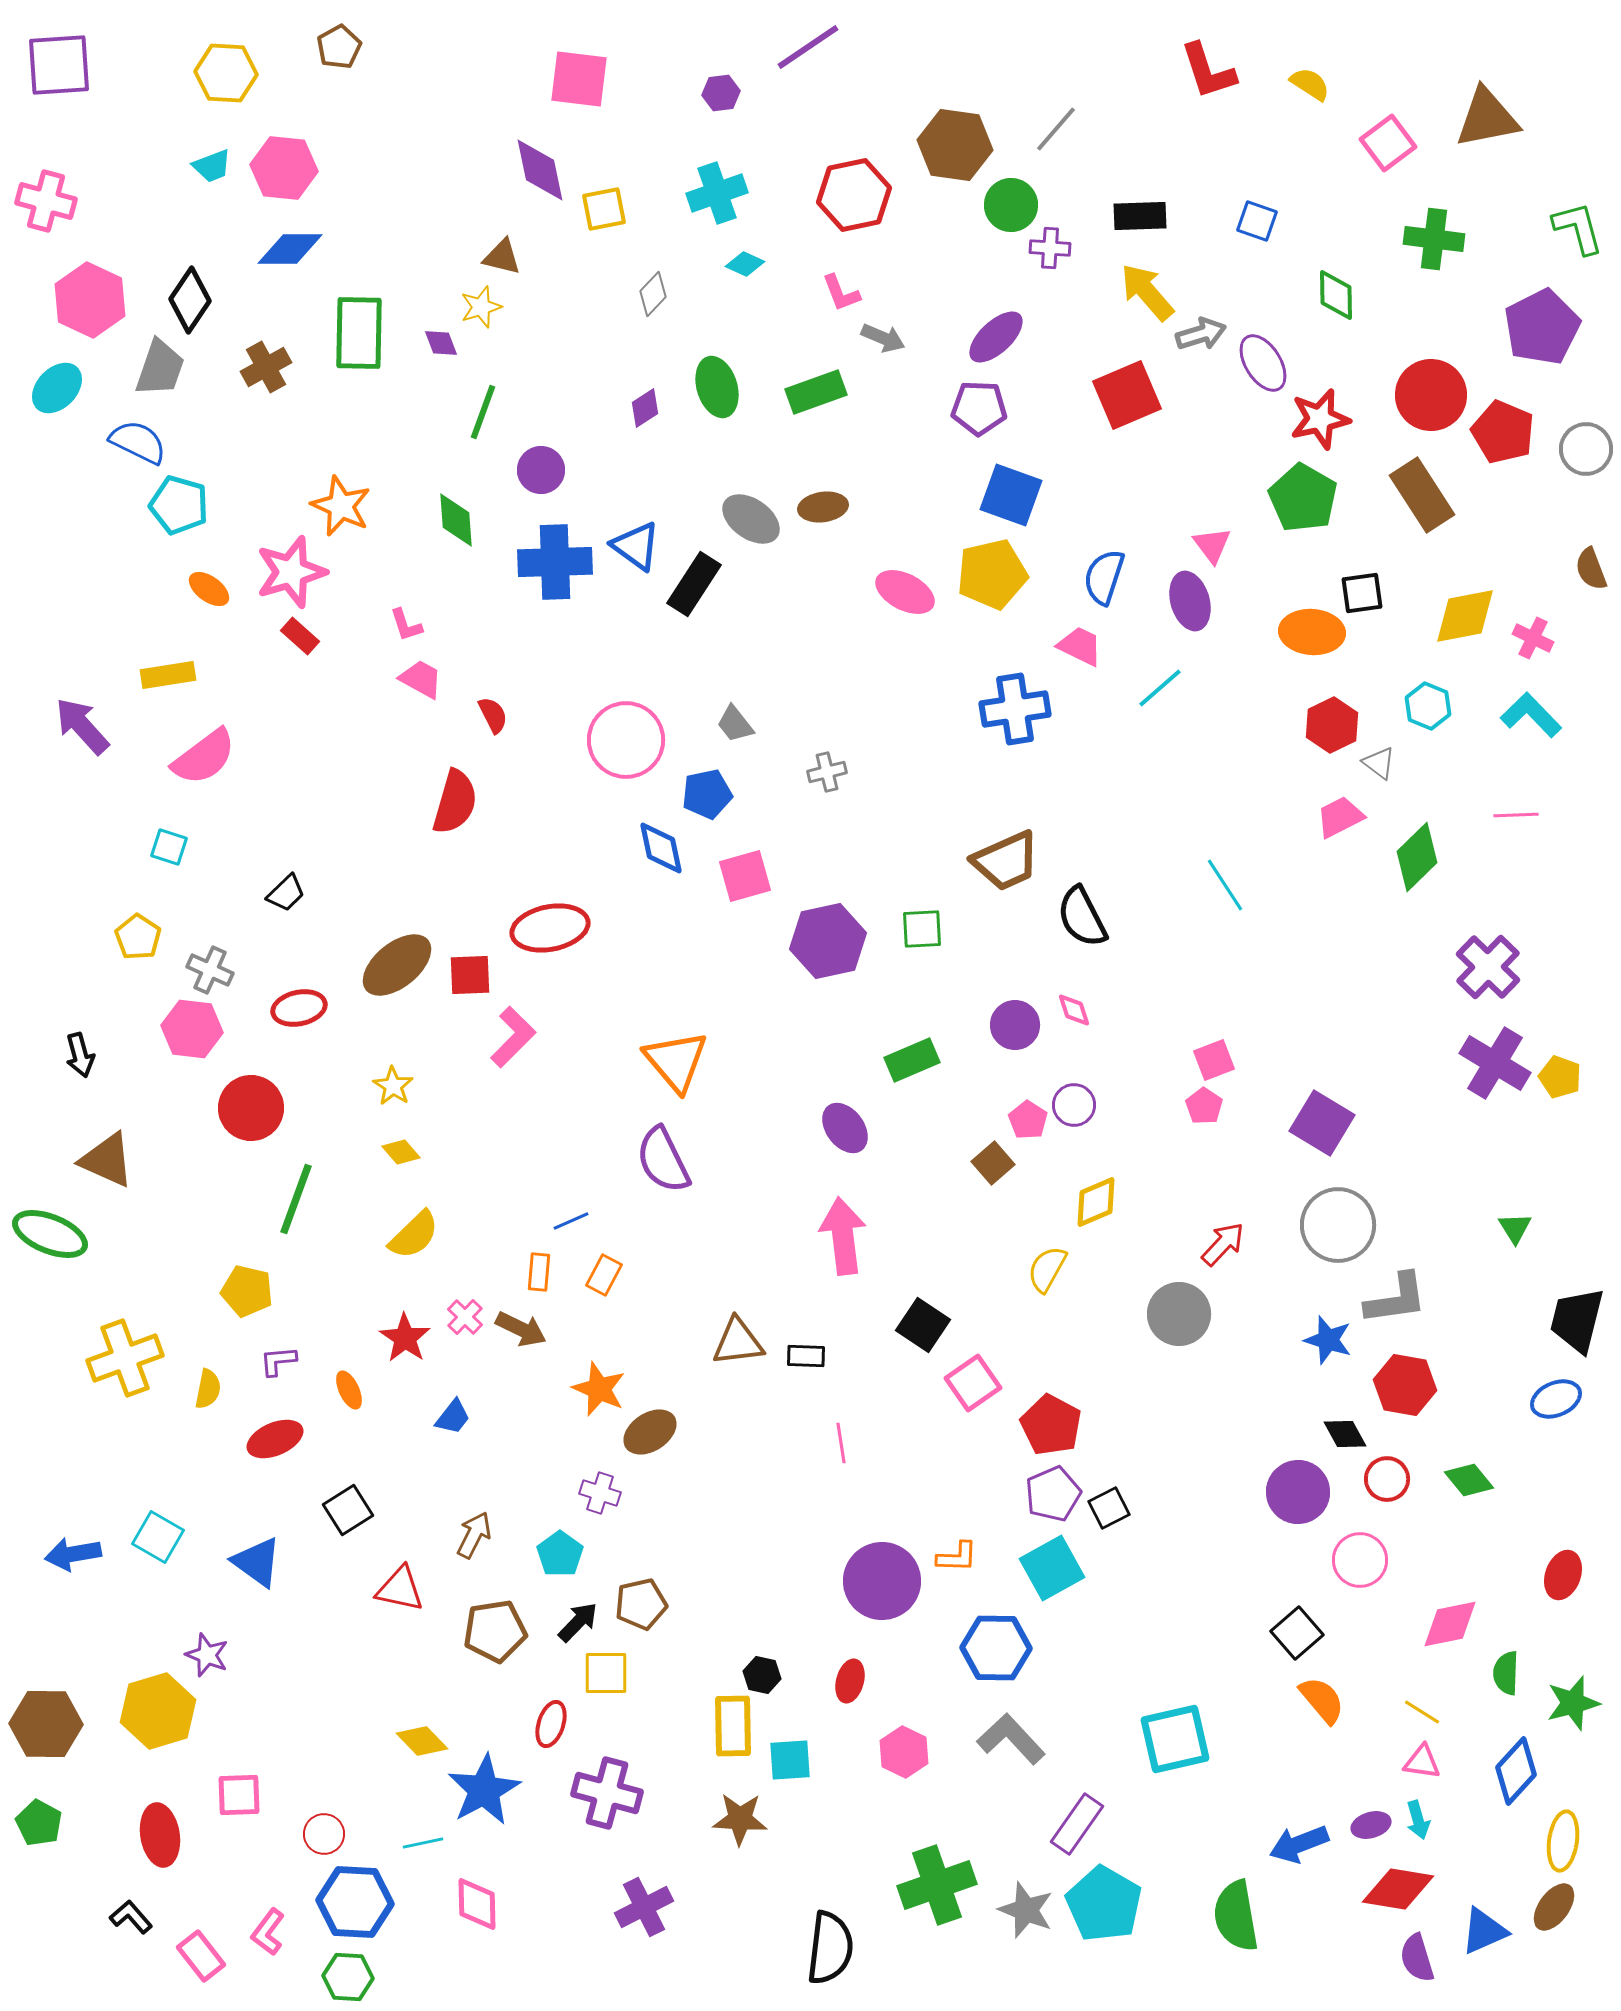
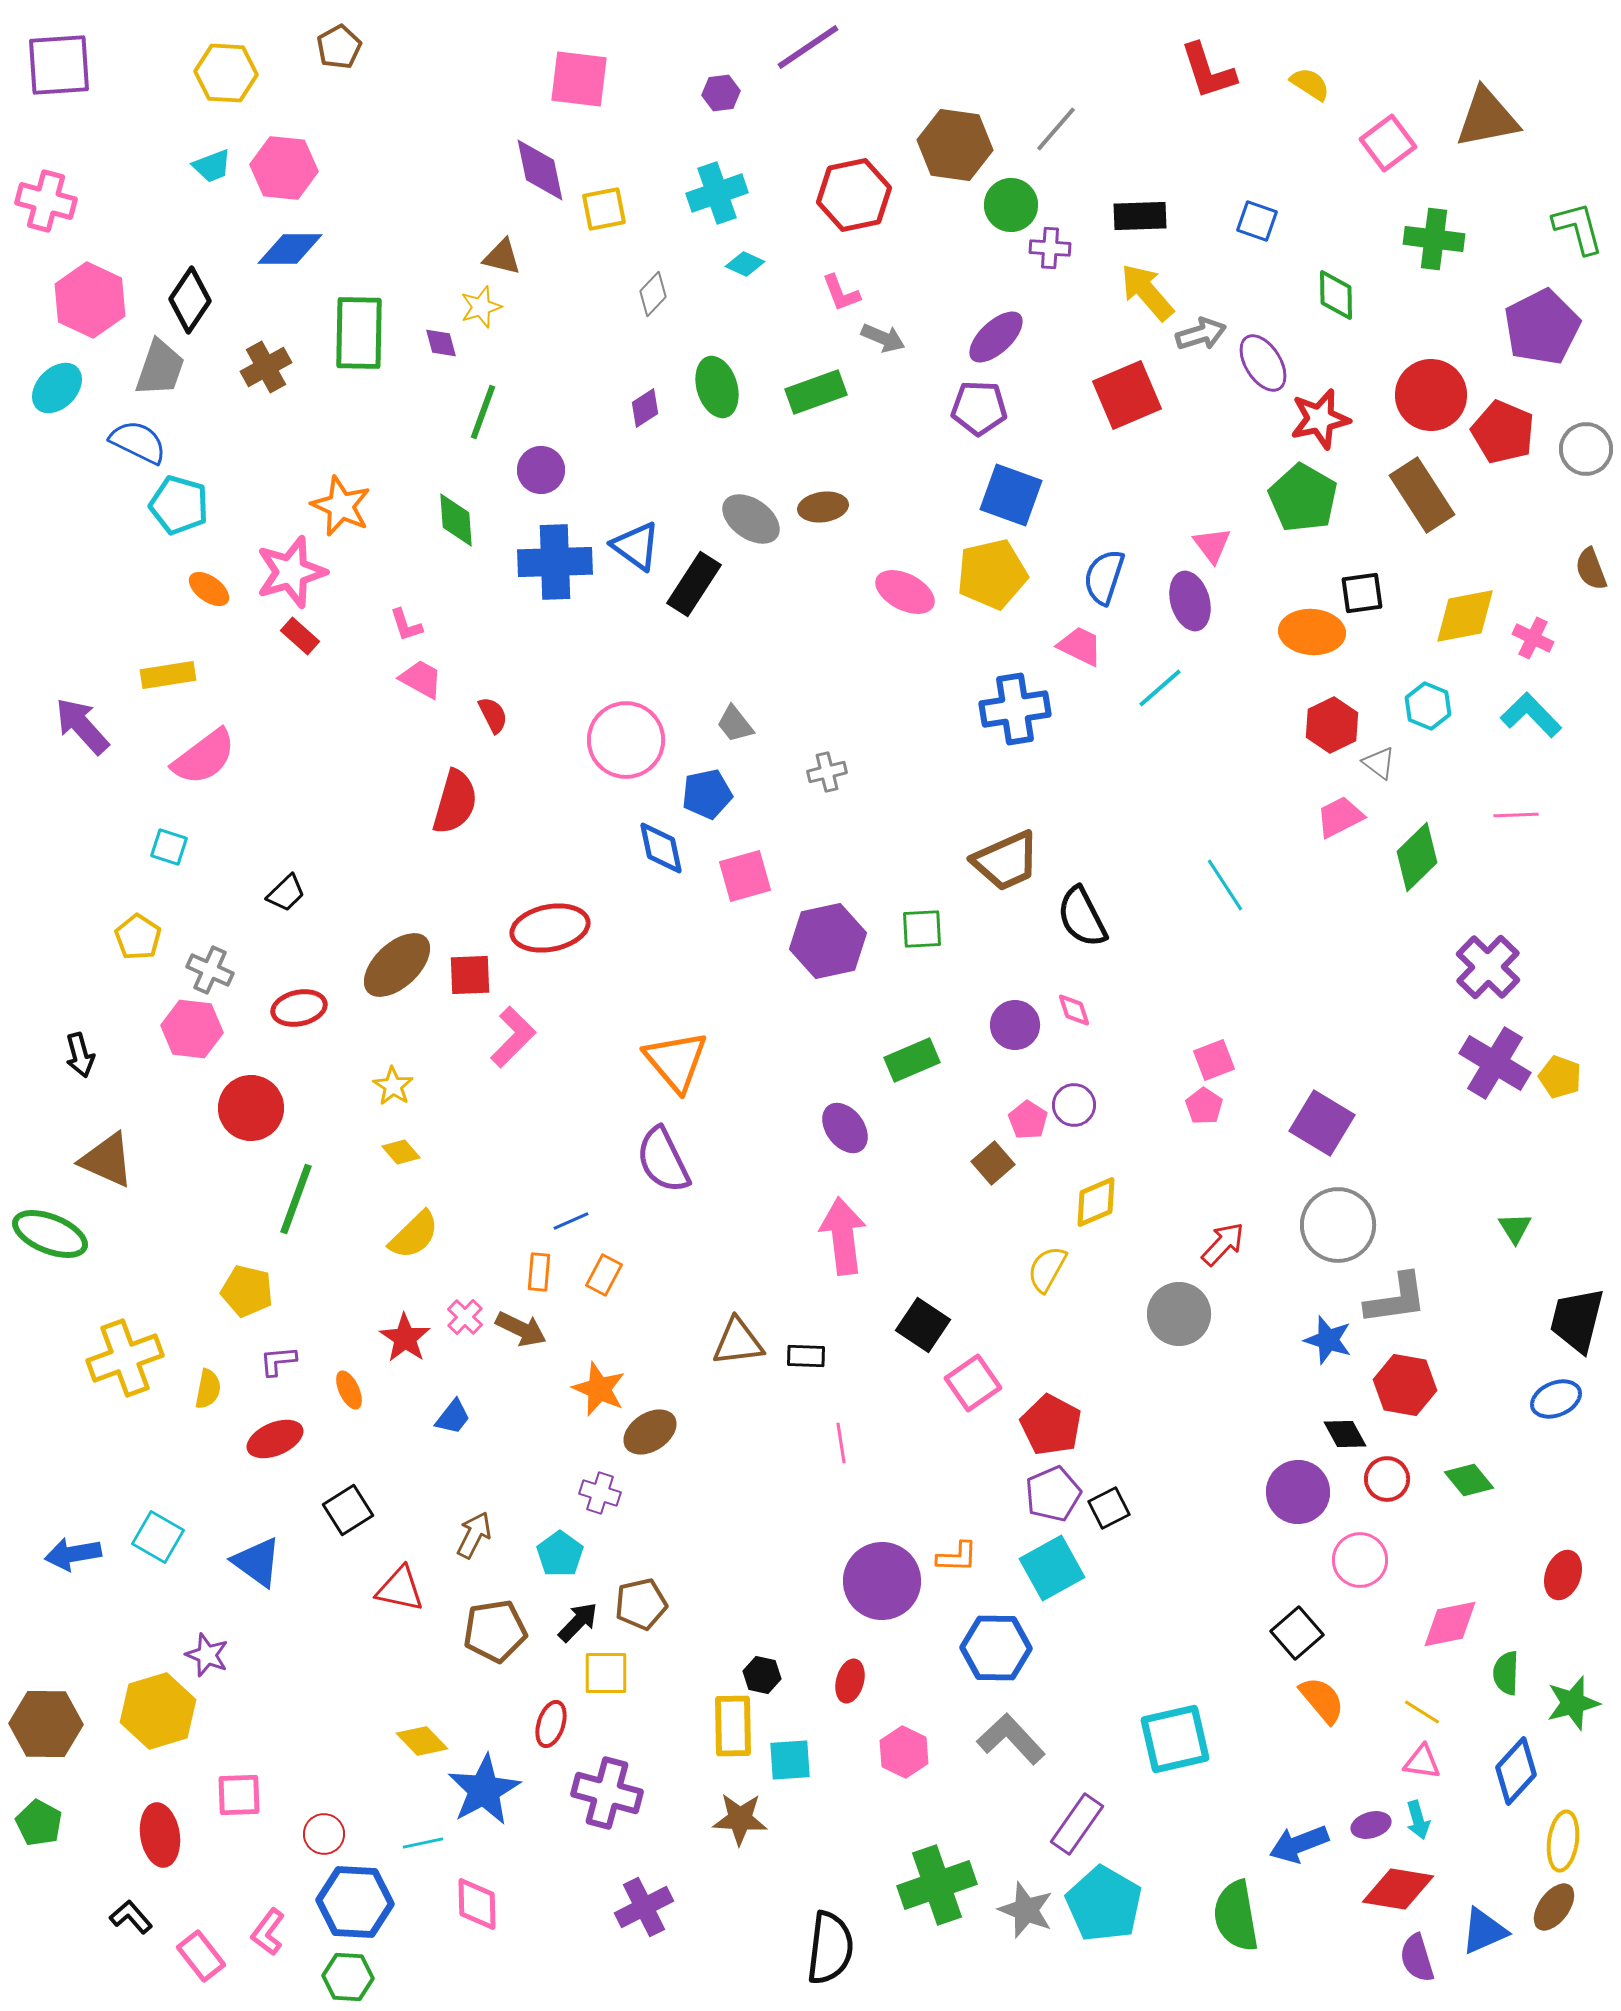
purple diamond at (441, 343): rotated 6 degrees clockwise
brown ellipse at (397, 965): rotated 4 degrees counterclockwise
